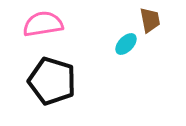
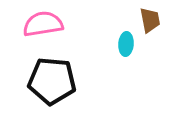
cyan ellipse: rotated 40 degrees counterclockwise
black pentagon: rotated 12 degrees counterclockwise
